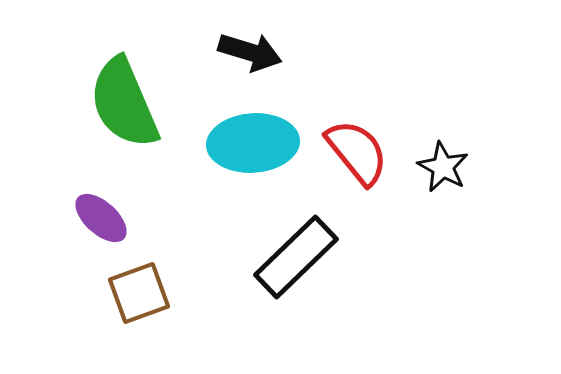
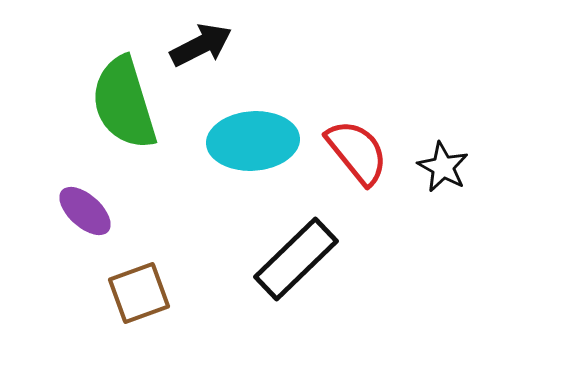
black arrow: moved 49 px left, 7 px up; rotated 44 degrees counterclockwise
green semicircle: rotated 6 degrees clockwise
cyan ellipse: moved 2 px up
purple ellipse: moved 16 px left, 7 px up
black rectangle: moved 2 px down
